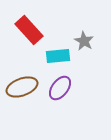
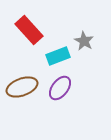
cyan rectangle: rotated 15 degrees counterclockwise
